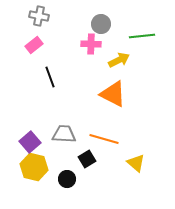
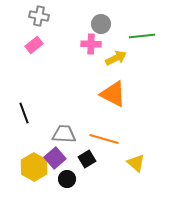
yellow arrow: moved 3 px left, 2 px up
black line: moved 26 px left, 36 px down
purple square: moved 25 px right, 16 px down
yellow hexagon: rotated 16 degrees clockwise
